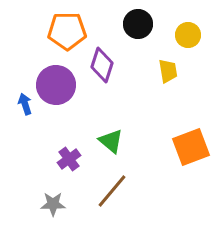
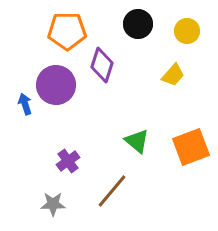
yellow circle: moved 1 px left, 4 px up
yellow trapezoid: moved 5 px right, 4 px down; rotated 50 degrees clockwise
green triangle: moved 26 px right
purple cross: moved 1 px left, 2 px down
